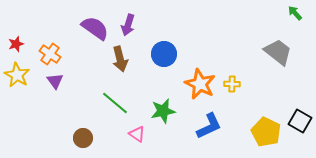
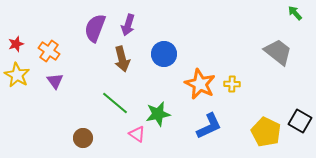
purple semicircle: rotated 104 degrees counterclockwise
orange cross: moved 1 px left, 3 px up
brown arrow: moved 2 px right
green star: moved 5 px left, 3 px down
